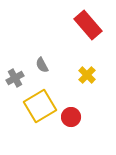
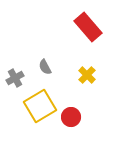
red rectangle: moved 2 px down
gray semicircle: moved 3 px right, 2 px down
